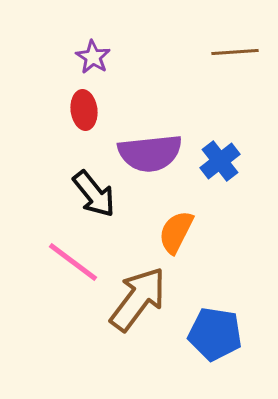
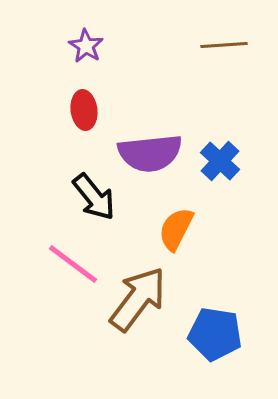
brown line: moved 11 px left, 7 px up
purple star: moved 7 px left, 11 px up
blue cross: rotated 9 degrees counterclockwise
black arrow: moved 3 px down
orange semicircle: moved 3 px up
pink line: moved 2 px down
